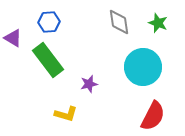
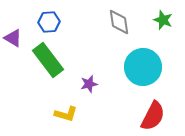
green star: moved 5 px right, 3 px up
